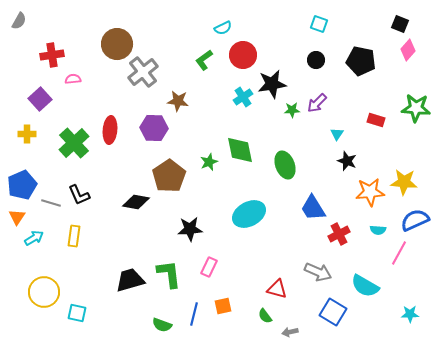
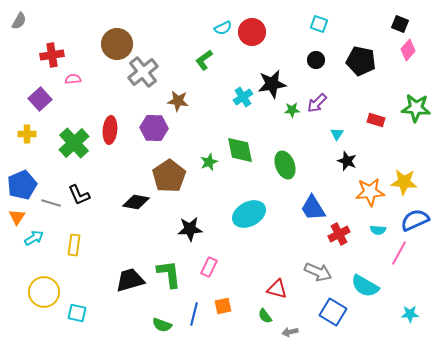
red circle at (243, 55): moved 9 px right, 23 px up
yellow rectangle at (74, 236): moved 9 px down
